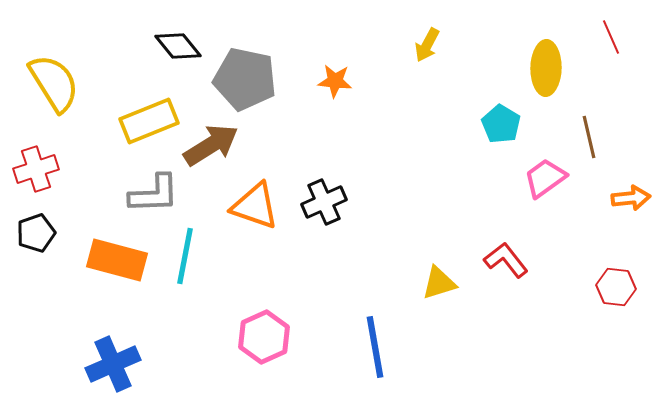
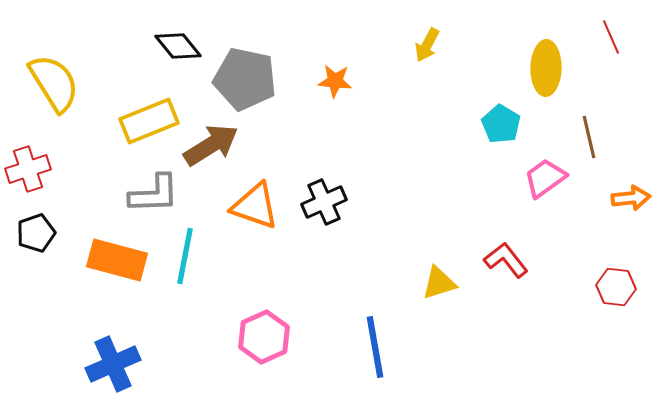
red cross: moved 8 px left
